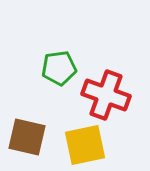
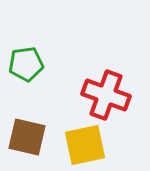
green pentagon: moved 33 px left, 4 px up
